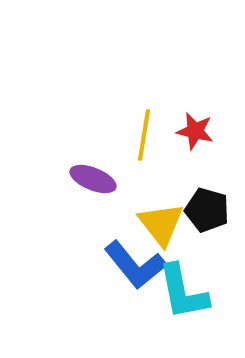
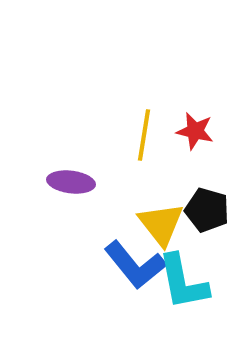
purple ellipse: moved 22 px left, 3 px down; rotated 15 degrees counterclockwise
cyan L-shape: moved 10 px up
